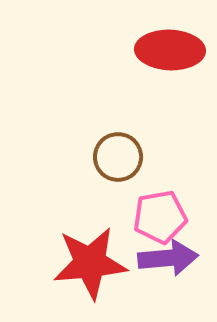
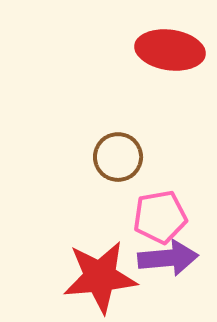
red ellipse: rotated 6 degrees clockwise
red star: moved 10 px right, 14 px down
